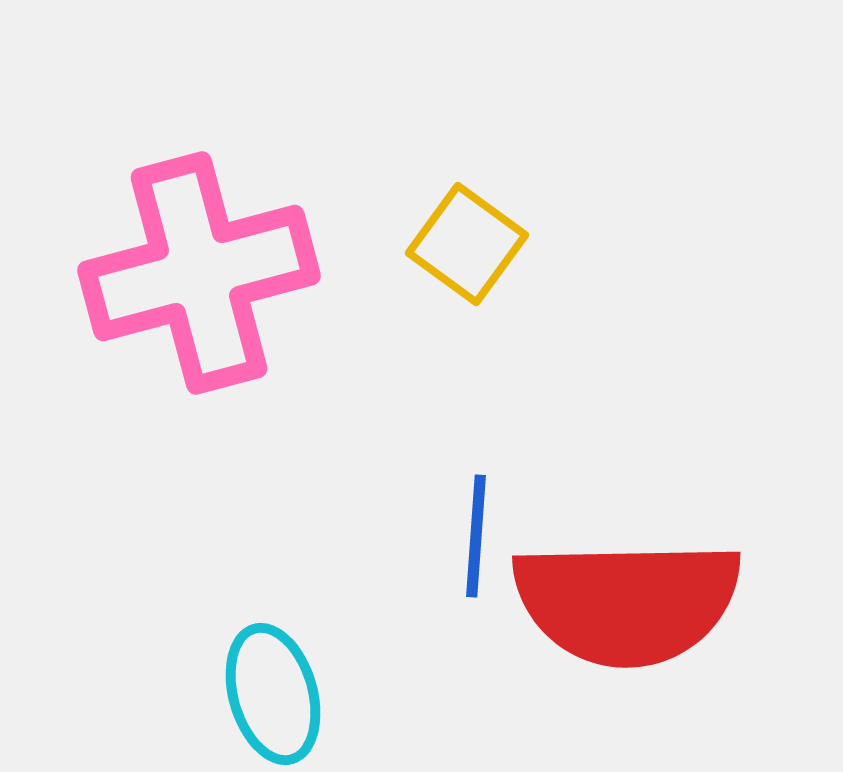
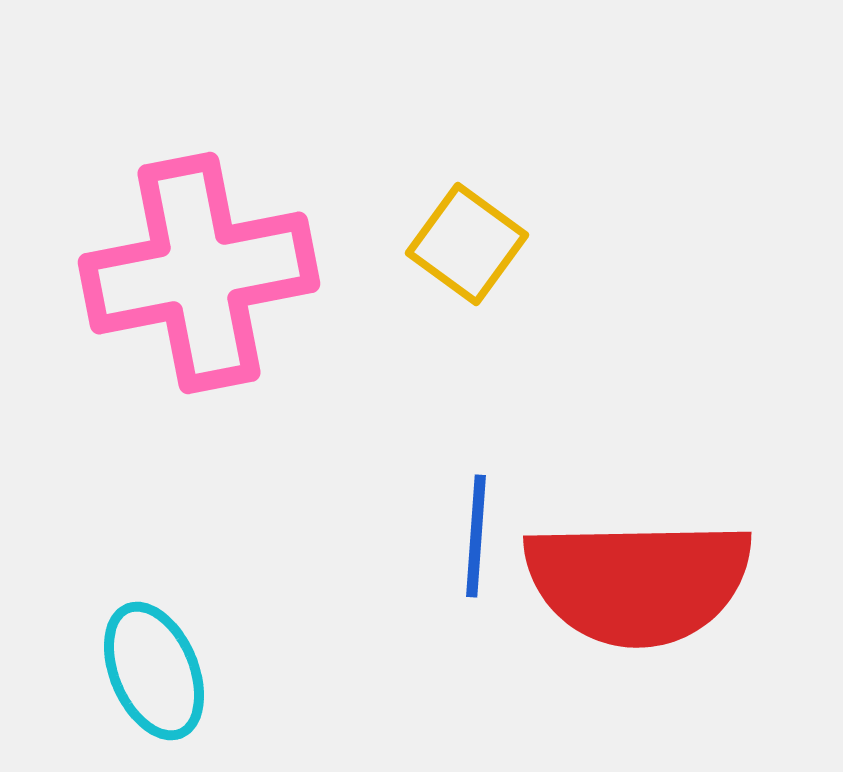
pink cross: rotated 4 degrees clockwise
red semicircle: moved 11 px right, 20 px up
cyan ellipse: moved 119 px left, 23 px up; rotated 7 degrees counterclockwise
